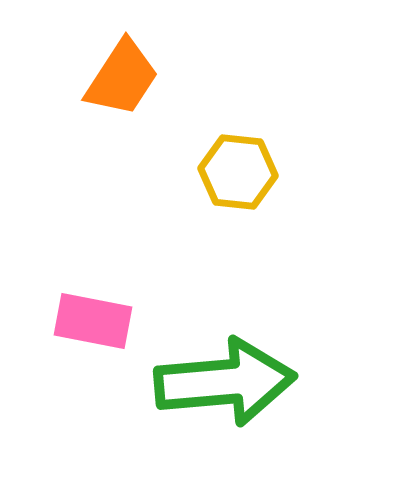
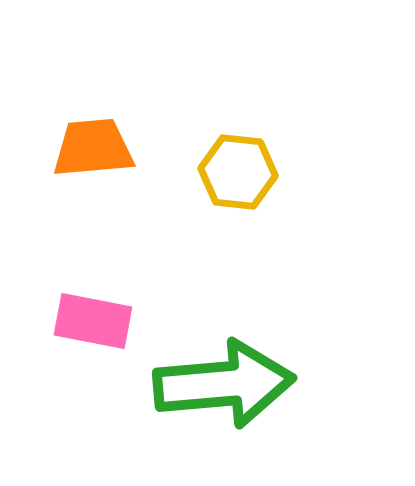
orange trapezoid: moved 29 px left, 70 px down; rotated 128 degrees counterclockwise
green arrow: moved 1 px left, 2 px down
